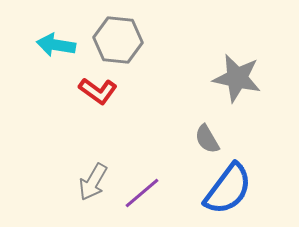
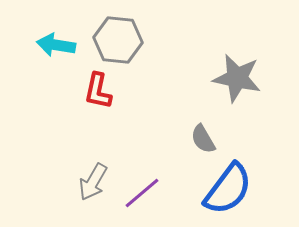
red L-shape: rotated 66 degrees clockwise
gray semicircle: moved 4 px left
